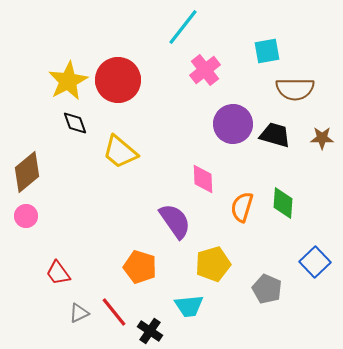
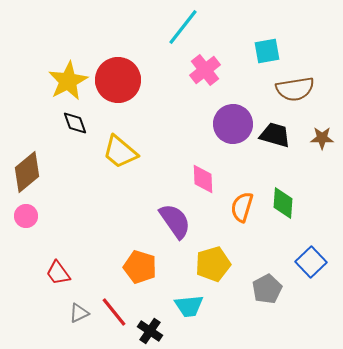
brown semicircle: rotated 9 degrees counterclockwise
blue square: moved 4 px left
gray pentagon: rotated 20 degrees clockwise
